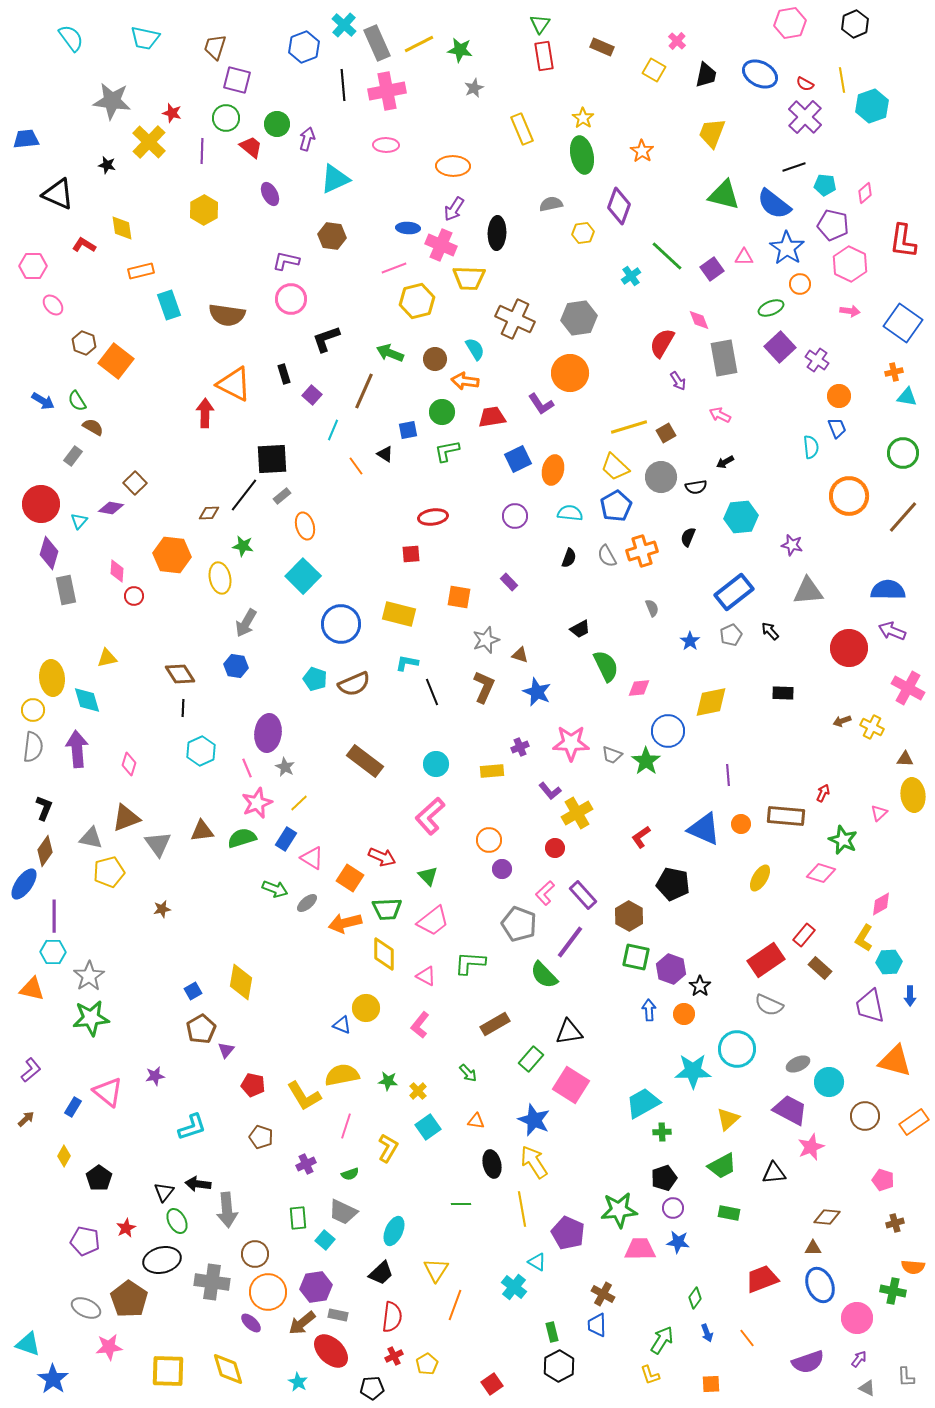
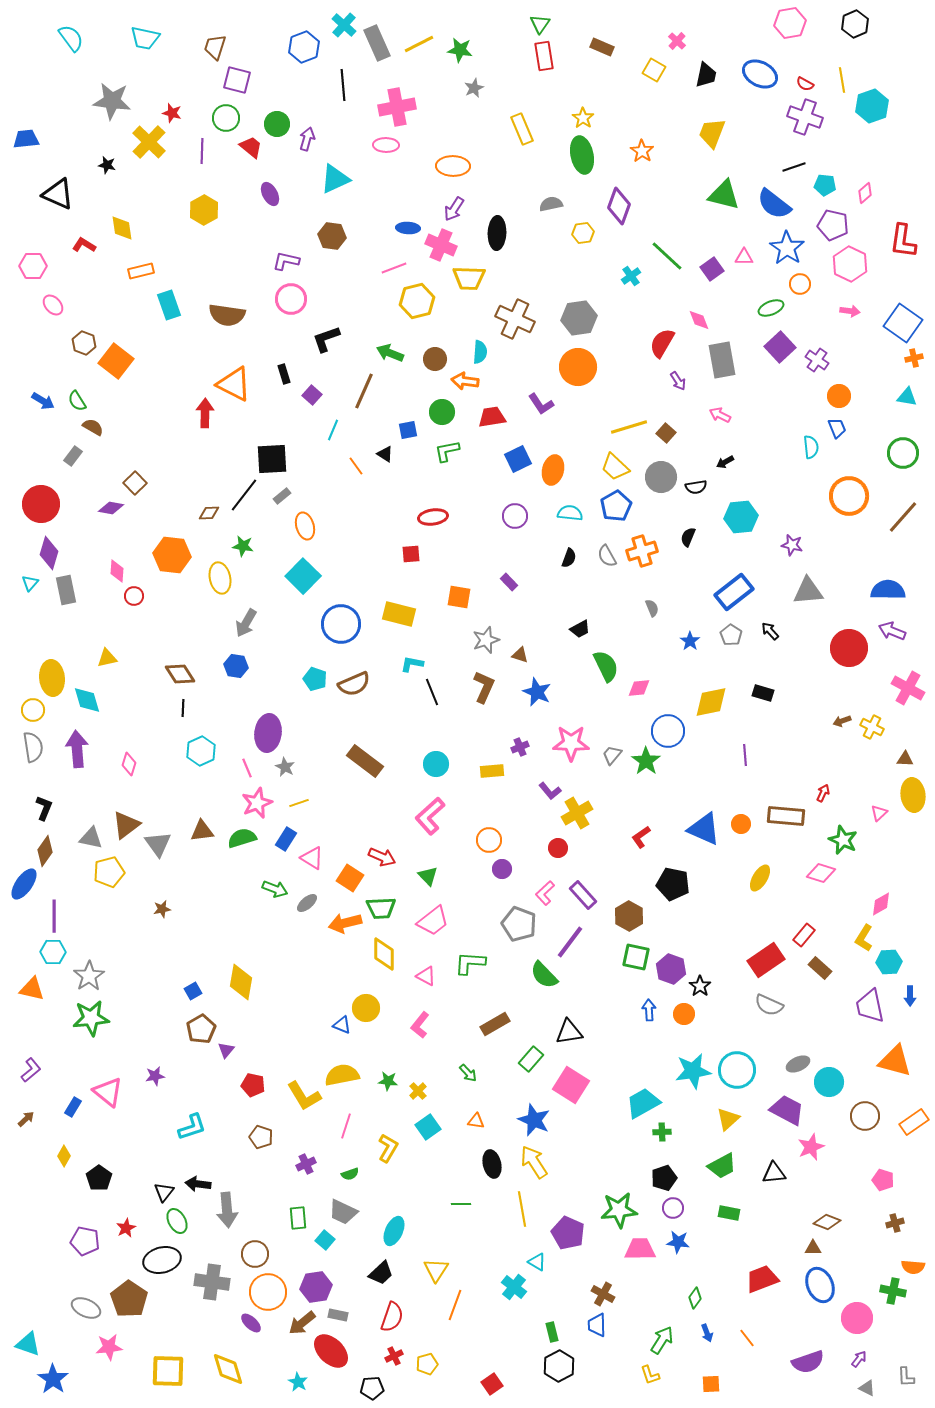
pink cross at (387, 91): moved 10 px right, 16 px down
purple cross at (805, 117): rotated 24 degrees counterclockwise
cyan semicircle at (475, 349): moved 5 px right, 3 px down; rotated 35 degrees clockwise
gray rectangle at (724, 358): moved 2 px left, 2 px down
orange cross at (894, 372): moved 20 px right, 14 px up
orange circle at (570, 373): moved 8 px right, 6 px up
brown square at (666, 433): rotated 18 degrees counterclockwise
cyan triangle at (79, 521): moved 49 px left, 62 px down
gray pentagon at (731, 635): rotated 15 degrees counterclockwise
cyan L-shape at (407, 663): moved 5 px right, 1 px down
black rectangle at (783, 693): moved 20 px left; rotated 15 degrees clockwise
gray semicircle at (33, 747): rotated 16 degrees counterclockwise
gray trapezoid at (612, 755): rotated 110 degrees clockwise
purple line at (728, 775): moved 17 px right, 20 px up
yellow line at (299, 803): rotated 24 degrees clockwise
brown triangle at (126, 818): moved 7 px down; rotated 16 degrees counterclockwise
red circle at (555, 848): moved 3 px right
green trapezoid at (387, 909): moved 6 px left, 1 px up
cyan circle at (737, 1049): moved 21 px down
cyan star at (693, 1071): rotated 9 degrees counterclockwise
purple trapezoid at (790, 1110): moved 3 px left
brown diamond at (827, 1217): moved 5 px down; rotated 16 degrees clockwise
red semicircle at (392, 1317): rotated 12 degrees clockwise
yellow pentagon at (427, 1364): rotated 15 degrees clockwise
